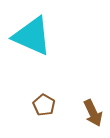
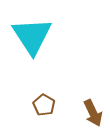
cyan triangle: rotated 33 degrees clockwise
